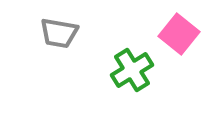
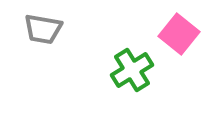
gray trapezoid: moved 16 px left, 4 px up
